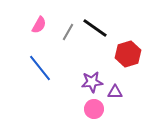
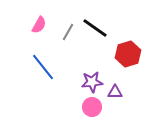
blue line: moved 3 px right, 1 px up
pink circle: moved 2 px left, 2 px up
